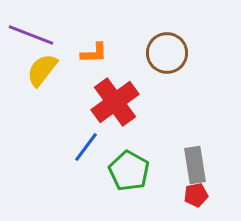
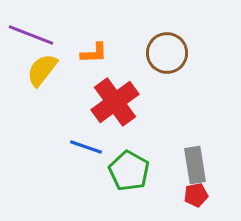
blue line: rotated 72 degrees clockwise
